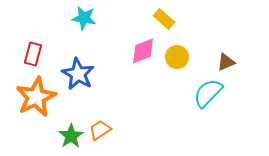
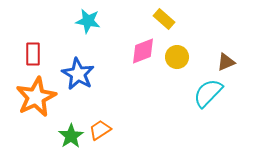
cyan star: moved 4 px right, 3 px down
red rectangle: rotated 15 degrees counterclockwise
